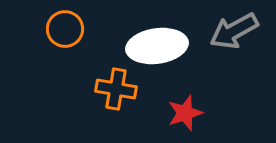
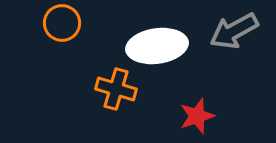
orange circle: moved 3 px left, 6 px up
orange cross: rotated 6 degrees clockwise
red star: moved 12 px right, 3 px down
